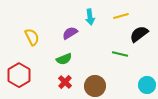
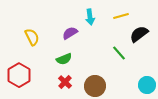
green line: moved 1 px left, 1 px up; rotated 35 degrees clockwise
